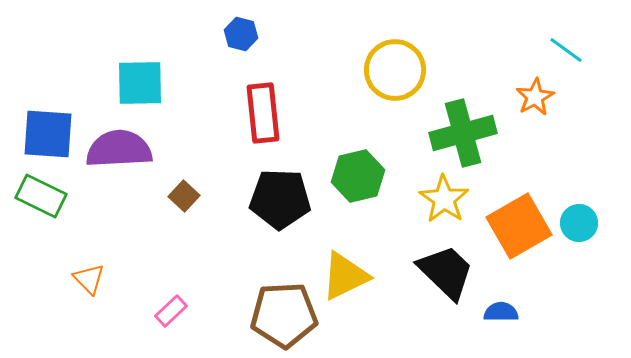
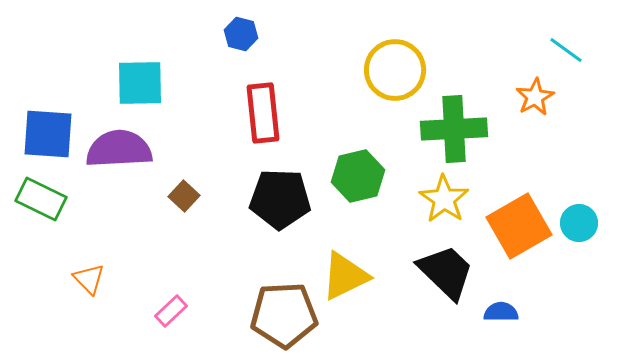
green cross: moved 9 px left, 4 px up; rotated 12 degrees clockwise
green rectangle: moved 3 px down
